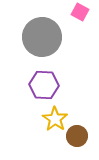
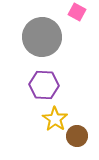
pink square: moved 3 px left
